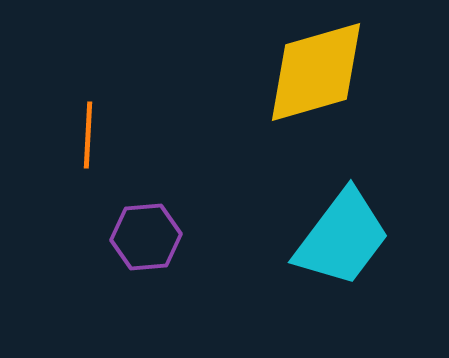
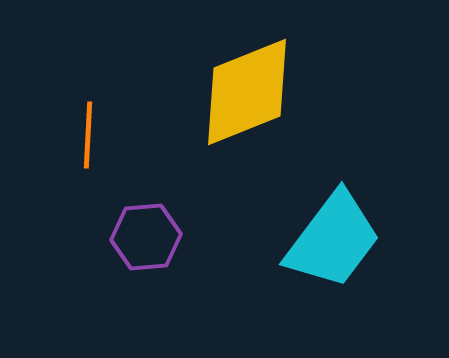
yellow diamond: moved 69 px left, 20 px down; rotated 6 degrees counterclockwise
cyan trapezoid: moved 9 px left, 2 px down
